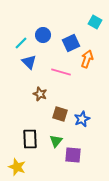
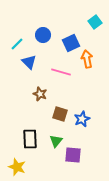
cyan square: rotated 24 degrees clockwise
cyan line: moved 4 px left, 1 px down
orange arrow: rotated 30 degrees counterclockwise
